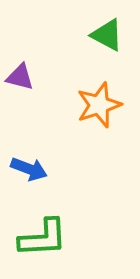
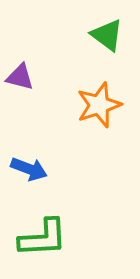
green triangle: rotated 9 degrees clockwise
